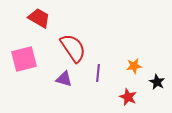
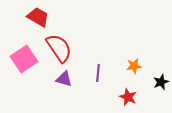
red trapezoid: moved 1 px left, 1 px up
red semicircle: moved 14 px left
pink square: rotated 20 degrees counterclockwise
black star: moved 4 px right; rotated 21 degrees clockwise
